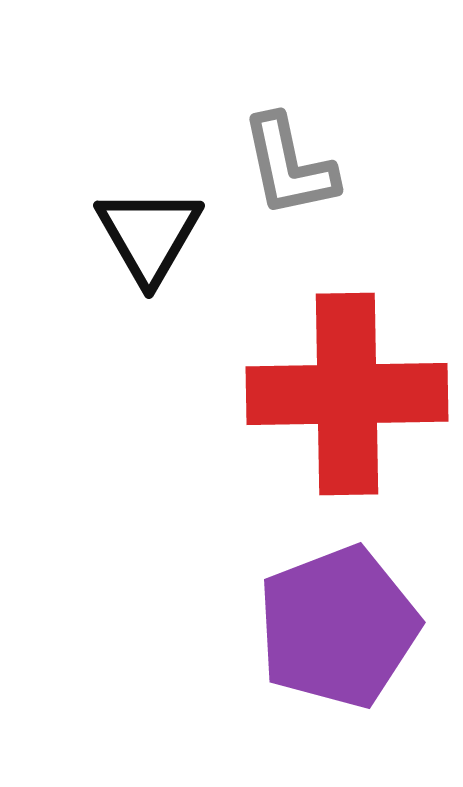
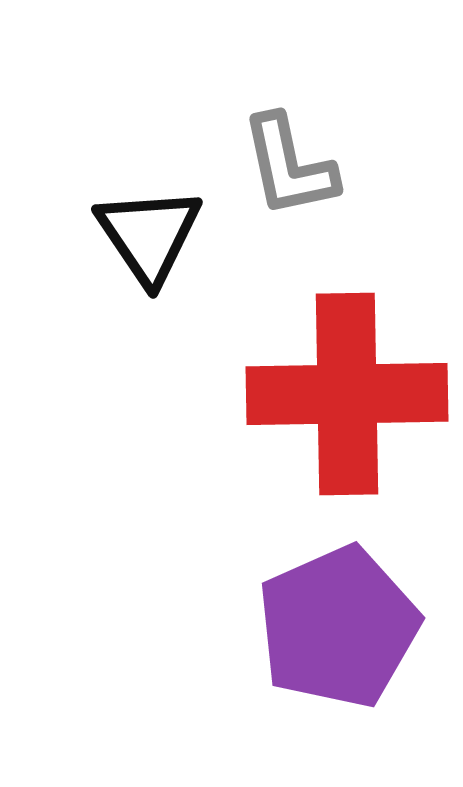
black triangle: rotated 4 degrees counterclockwise
purple pentagon: rotated 3 degrees counterclockwise
